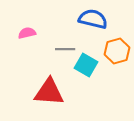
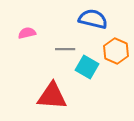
orange hexagon: moved 1 px left; rotated 20 degrees counterclockwise
cyan square: moved 1 px right, 2 px down
red triangle: moved 3 px right, 4 px down
